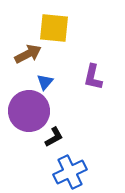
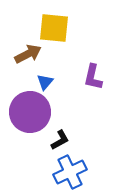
purple circle: moved 1 px right, 1 px down
black L-shape: moved 6 px right, 3 px down
